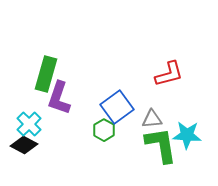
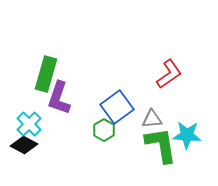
red L-shape: rotated 20 degrees counterclockwise
